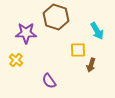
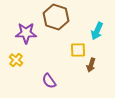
cyan arrow: rotated 54 degrees clockwise
